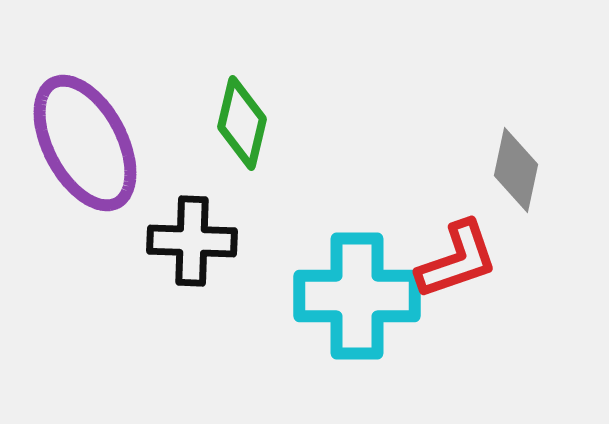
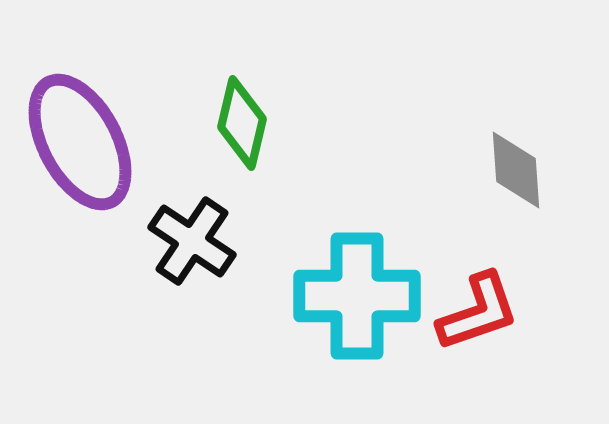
purple ellipse: moved 5 px left, 1 px up
gray diamond: rotated 16 degrees counterclockwise
black cross: rotated 32 degrees clockwise
red L-shape: moved 21 px right, 52 px down
